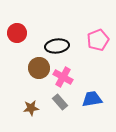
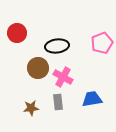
pink pentagon: moved 4 px right, 3 px down
brown circle: moved 1 px left
gray rectangle: moved 2 px left; rotated 35 degrees clockwise
